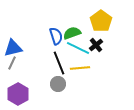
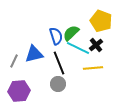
yellow pentagon: rotated 15 degrees counterclockwise
green semicircle: moved 1 px left; rotated 24 degrees counterclockwise
blue triangle: moved 21 px right, 6 px down
gray line: moved 2 px right, 2 px up
yellow line: moved 13 px right
purple hexagon: moved 1 px right, 3 px up; rotated 25 degrees clockwise
